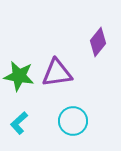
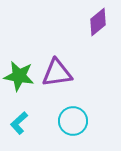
purple diamond: moved 20 px up; rotated 12 degrees clockwise
